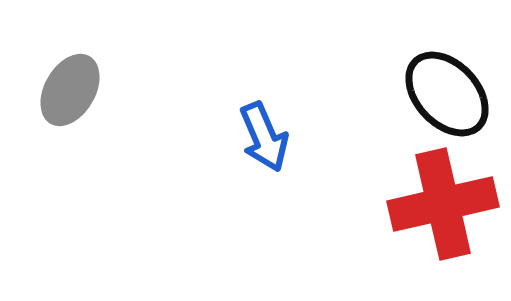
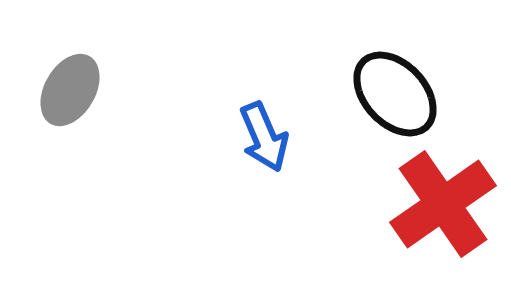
black ellipse: moved 52 px left
red cross: rotated 22 degrees counterclockwise
